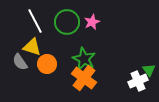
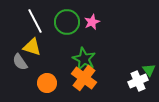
orange circle: moved 19 px down
